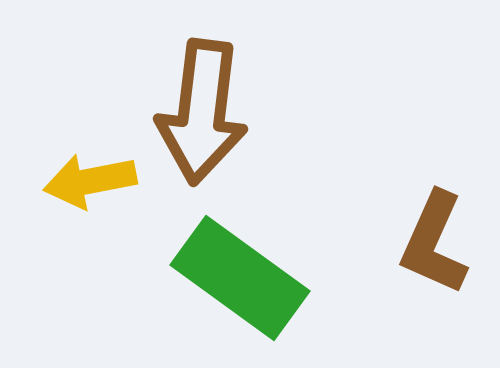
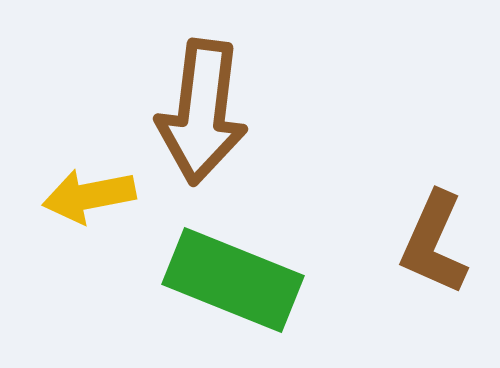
yellow arrow: moved 1 px left, 15 px down
green rectangle: moved 7 px left, 2 px down; rotated 14 degrees counterclockwise
